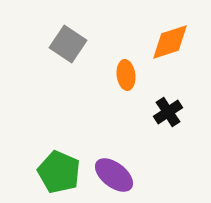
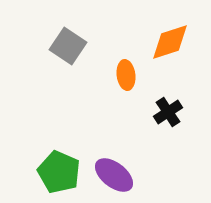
gray square: moved 2 px down
